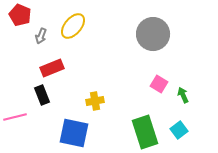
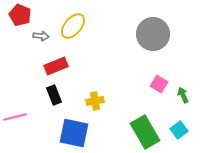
gray arrow: rotated 105 degrees counterclockwise
red rectangle: moved 4 px right, 2 px up
black rectangle: moved 12 px right
green rectangle: rotated 12 degrees counterclockwise
